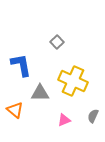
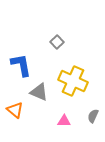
gray triangle: moved 1 px left, 1 px up; rotated 24 degrees clockwise
pink triangle: moved 1 px down; rotated 24 degrees clockwise
